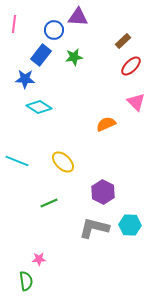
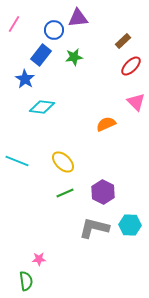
purple triangle: moved 1 px down; rotated 10 degrees counterclockwise
pink line: rotated 24 degrees clockwise
blue star: rotated 30 degrees clockwise
cyan diamond: moved 3 px right; rotated 25 degrees counterclockwise
green line: moved 16 px right, 10 px up
